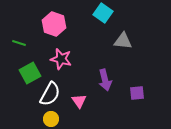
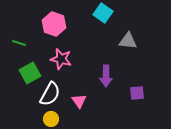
gray triangle: moved 5 px right
purple arrow: moved 1 px right, 4 px up; rotated 15 degrees clockwise
